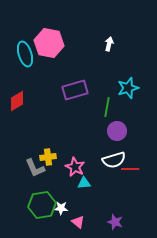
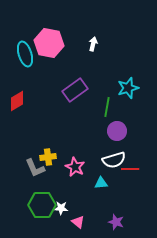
white arrow: moved 16 px left
purple rectangle: rotated 20 degrees counterclockwise
cyan triangle: moved 17 px right
green hexagon: rotated 8 degrees clockwise
purple star: moved 1 px right
